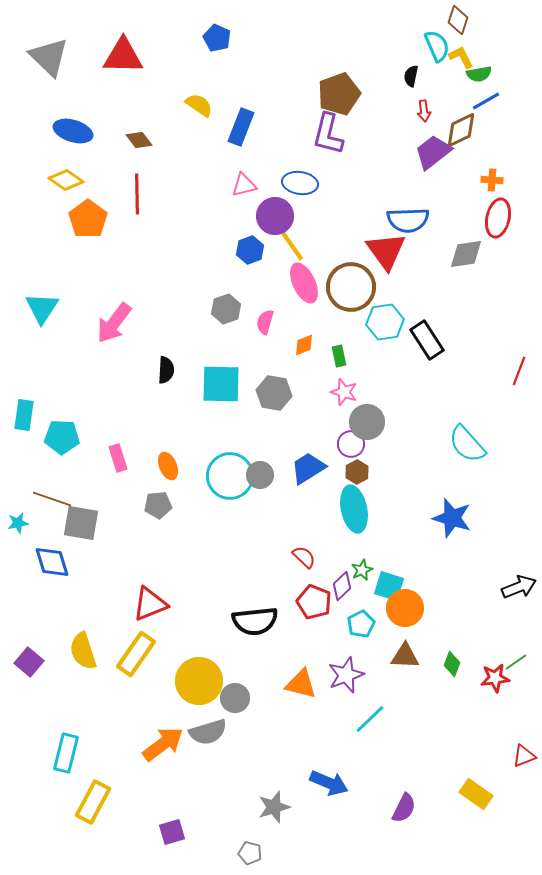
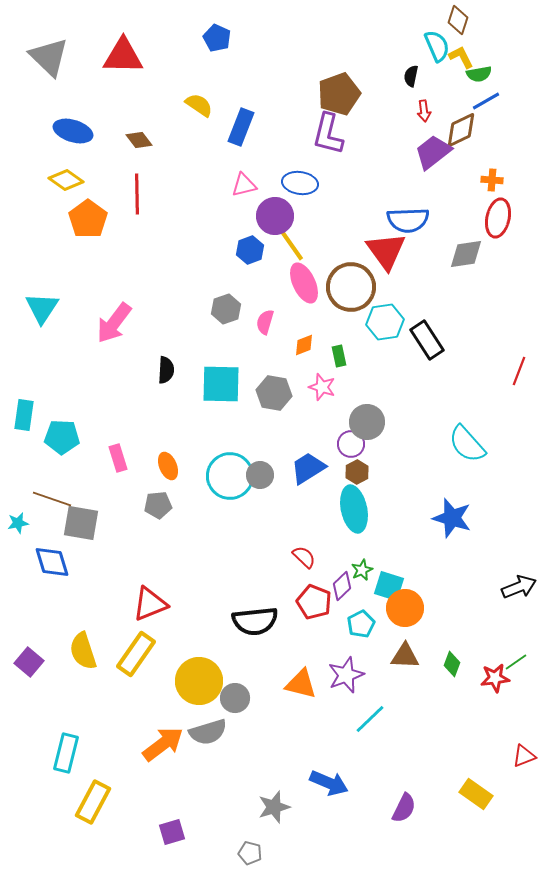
pink star at (344, 392): moved 22 px left, 5 px up
